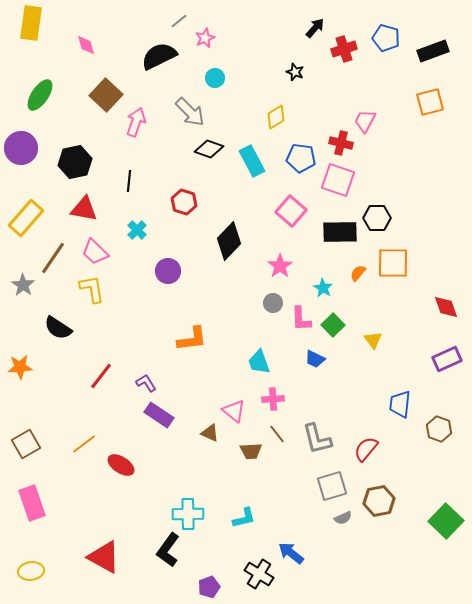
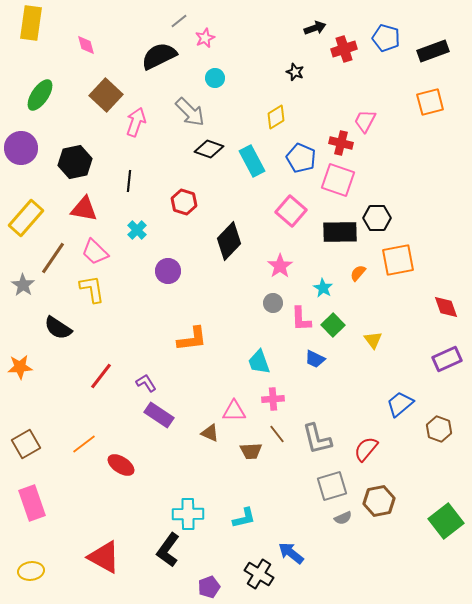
black arrow at (315, 28): rotated 30 degrees clockwise
blue pentagon at (301, 158): rotated 16 degrees clockwise
orange square at (393, 263): moved 5 px right, 3 px up; rotated 12 degrees counterclockwise
blue trapezoid at (400, 404): rotated 44 degrees clockwise
pink triangle at (234, 411): rotated 40 degrees counterclockwise
green square at (446, 521): rotated 8 degrees clockwise
